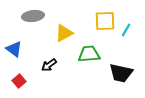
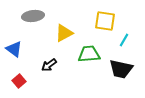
yellow square: rotated 10 degrees clockwise
cyan line: moved 2 px left, 10 px down
black trapezoid: moved 4 px up
